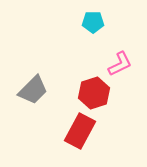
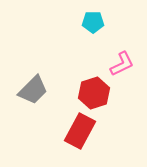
pink L-shape: moved 2 px right
